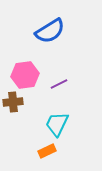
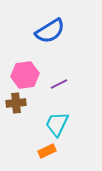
brown cross: moved 3 px right, 1 px down
